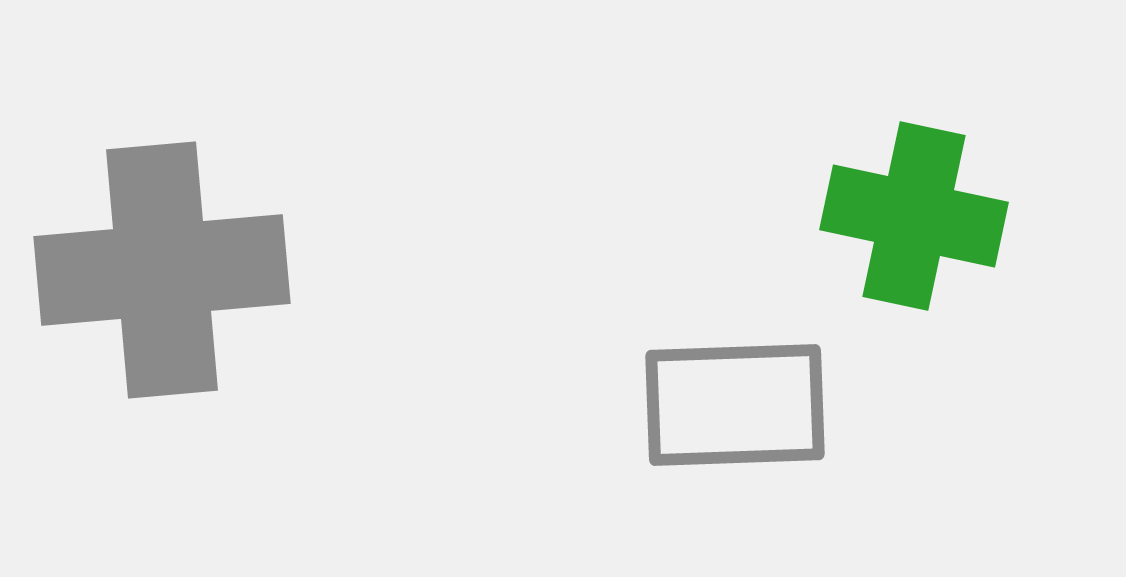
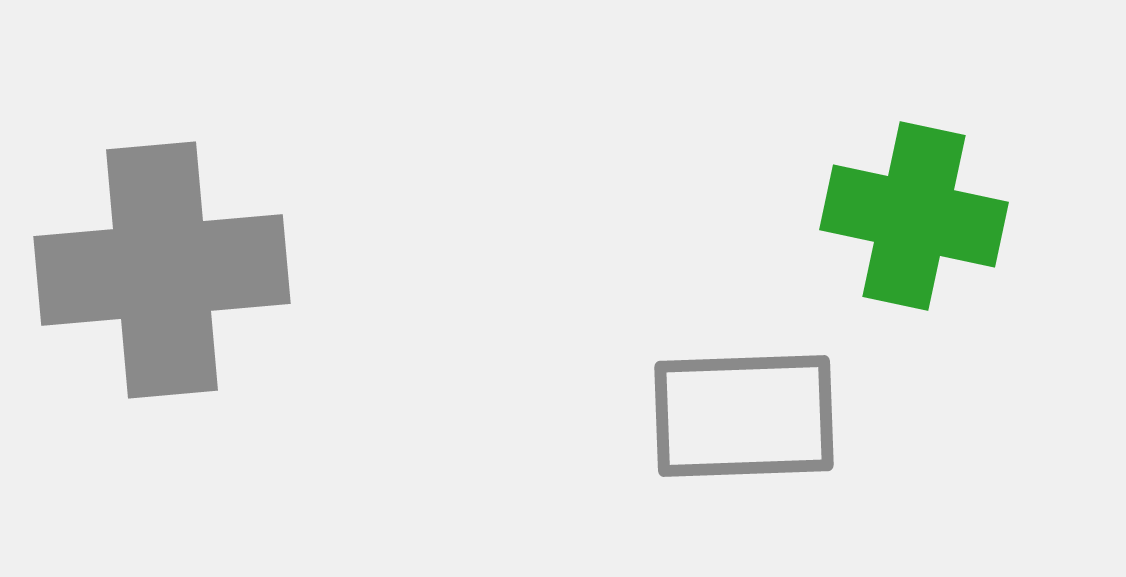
gray rectangle: moved 9 px right, 11 px down
